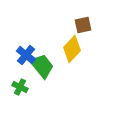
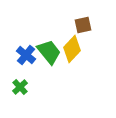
green trapezoid: moved 7 px right, 14 px up
green cross: rotated 21 degrees clockwise
